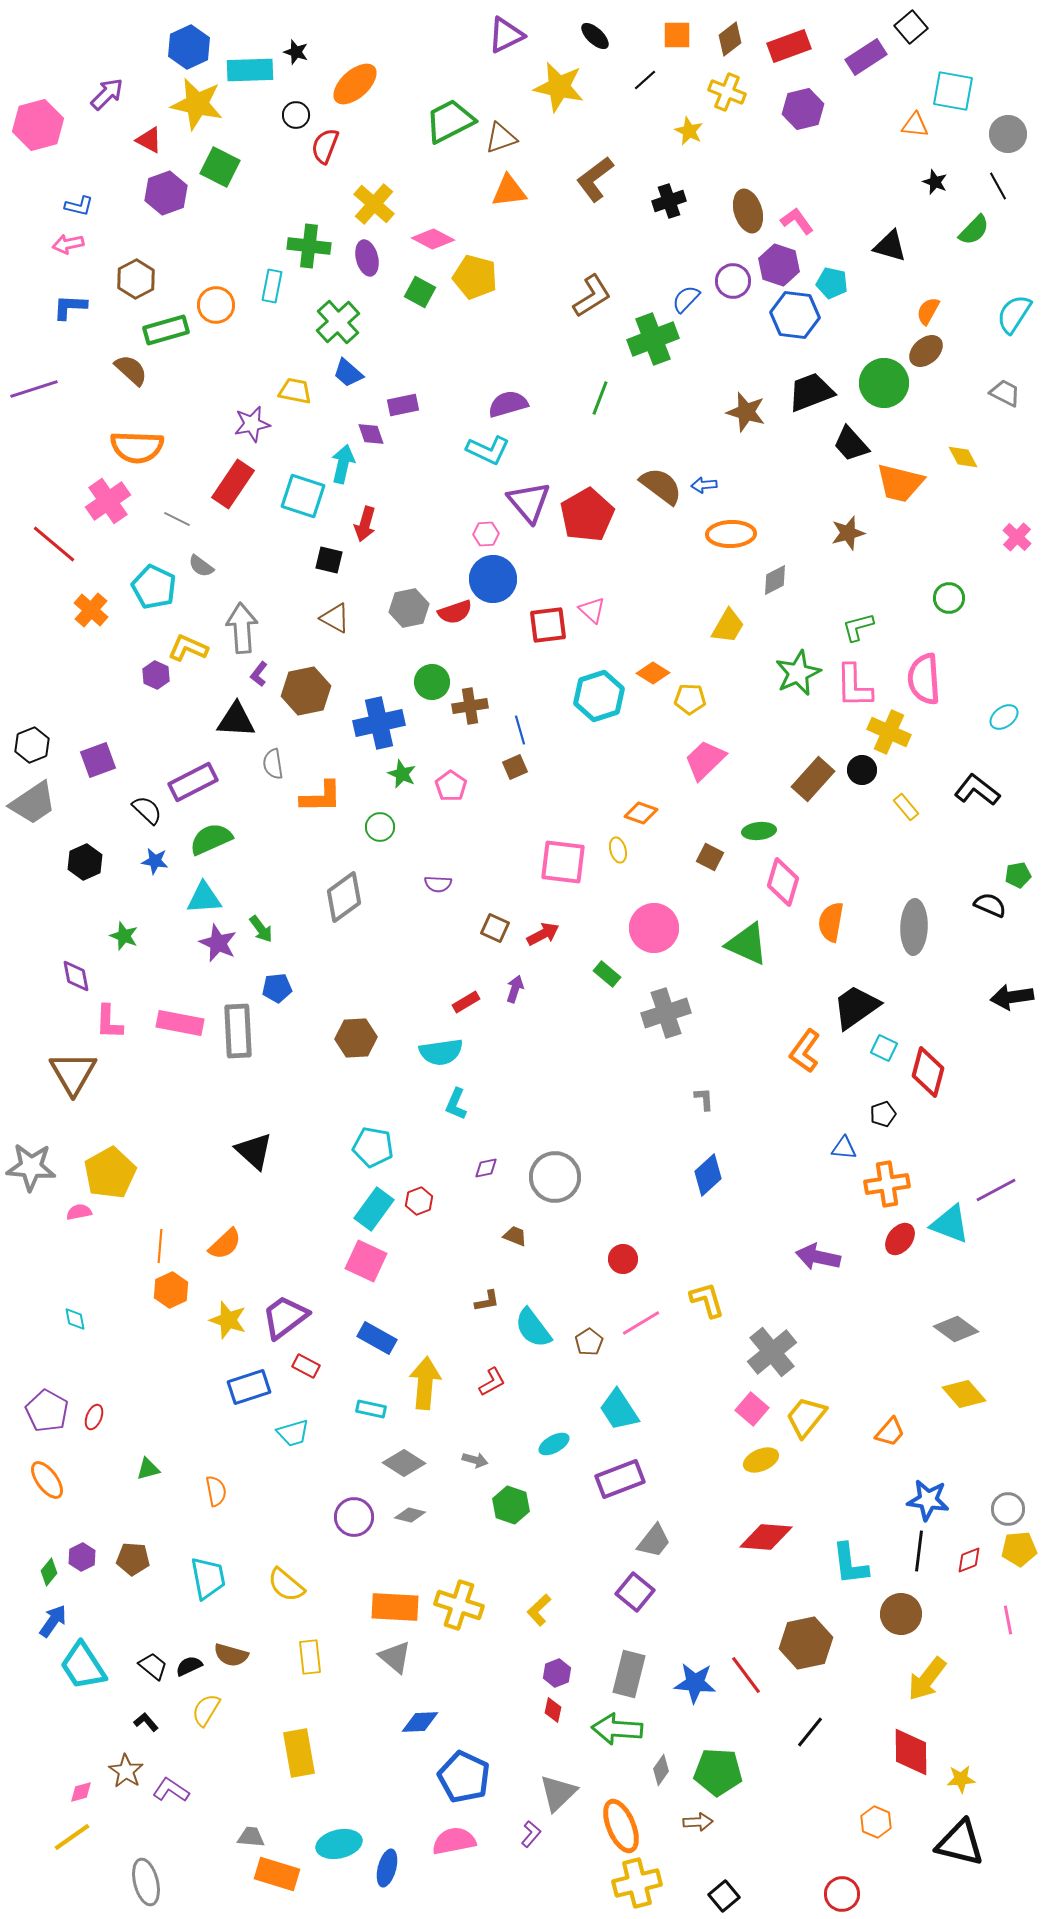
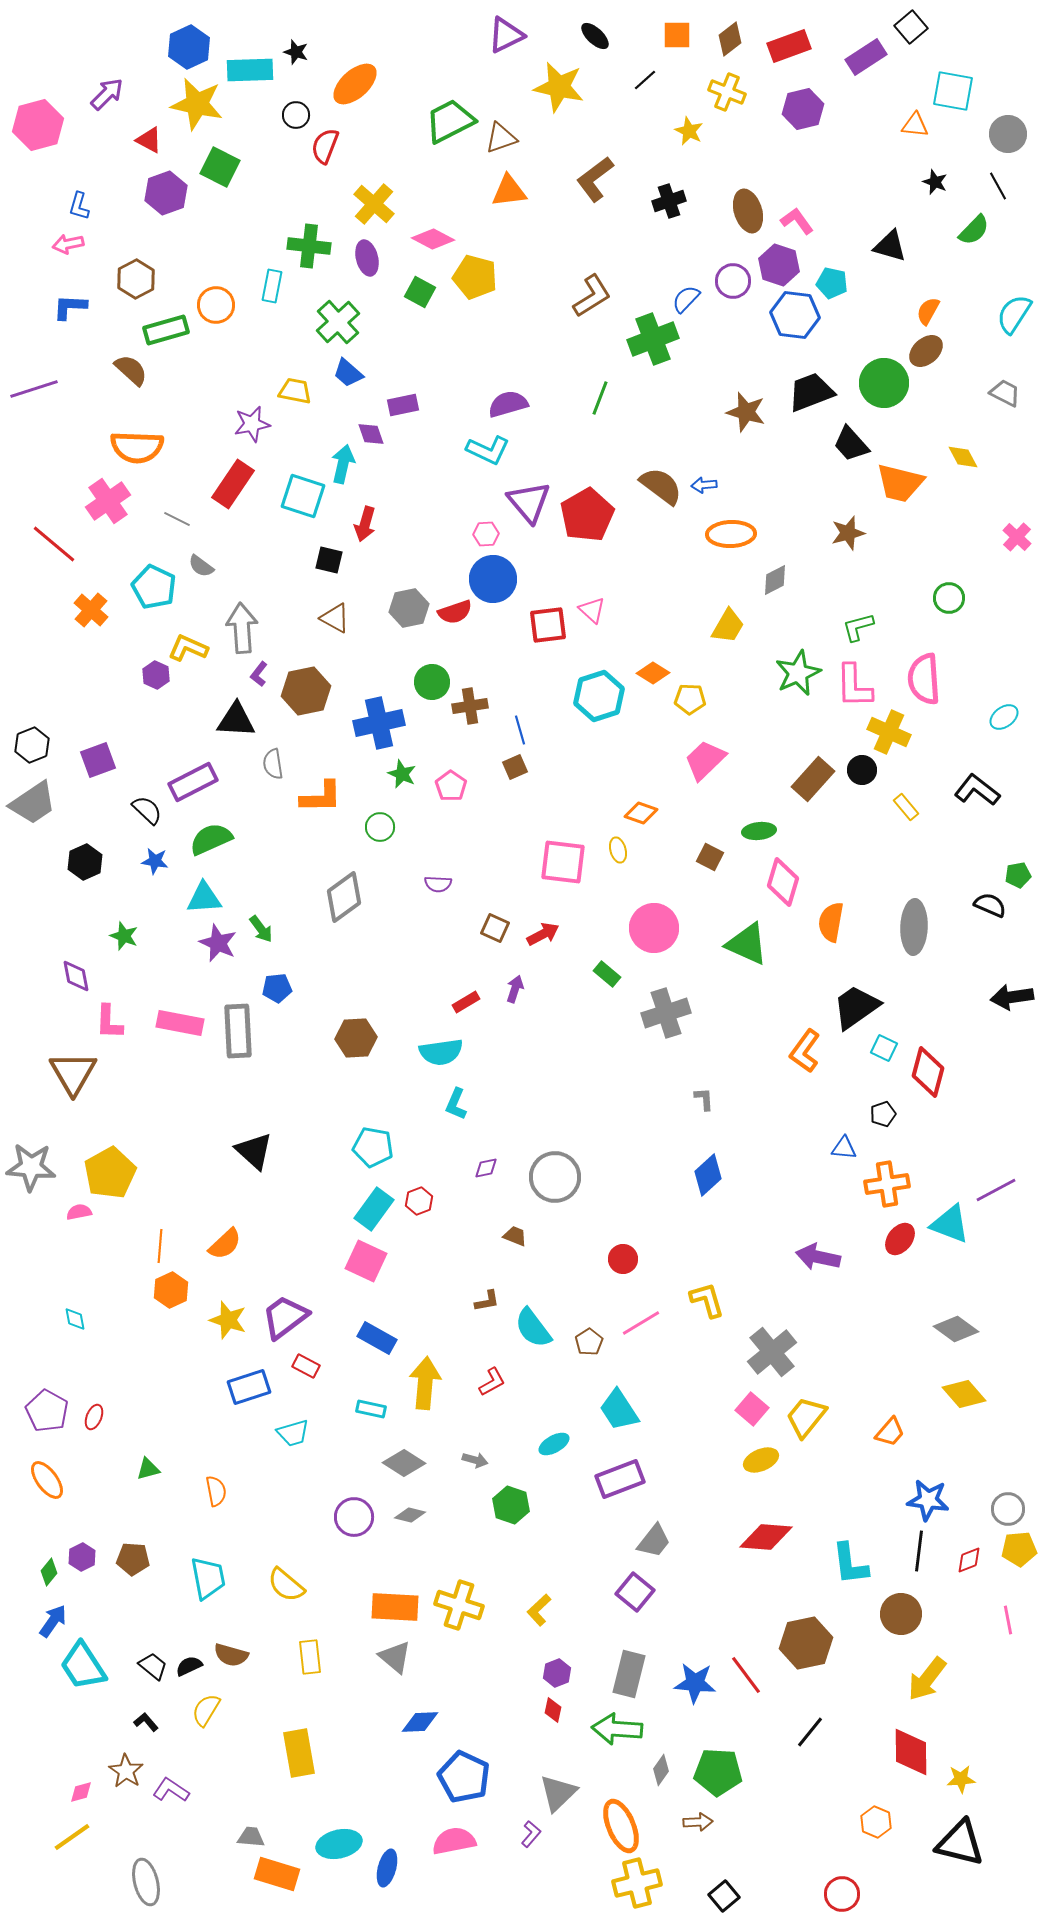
blue L-shape at (79, 206): rotated 92 degrees clockwise
